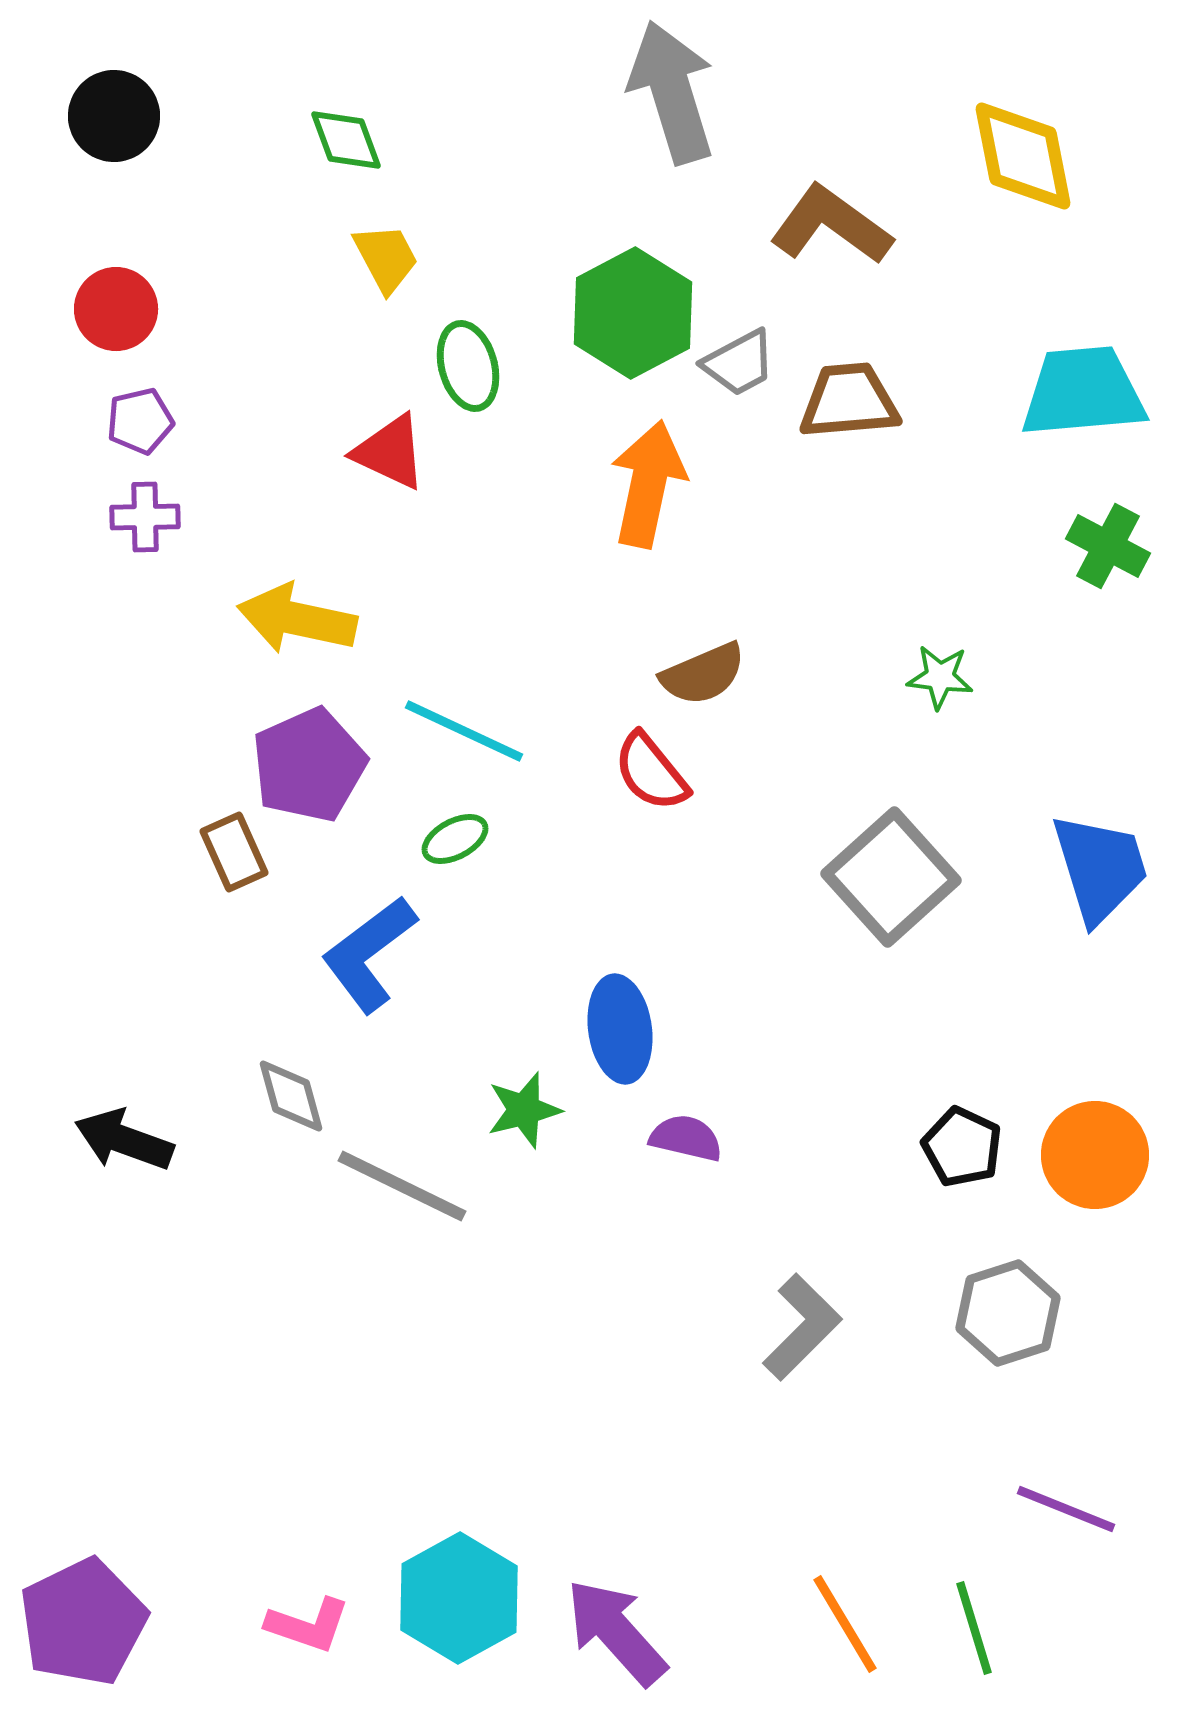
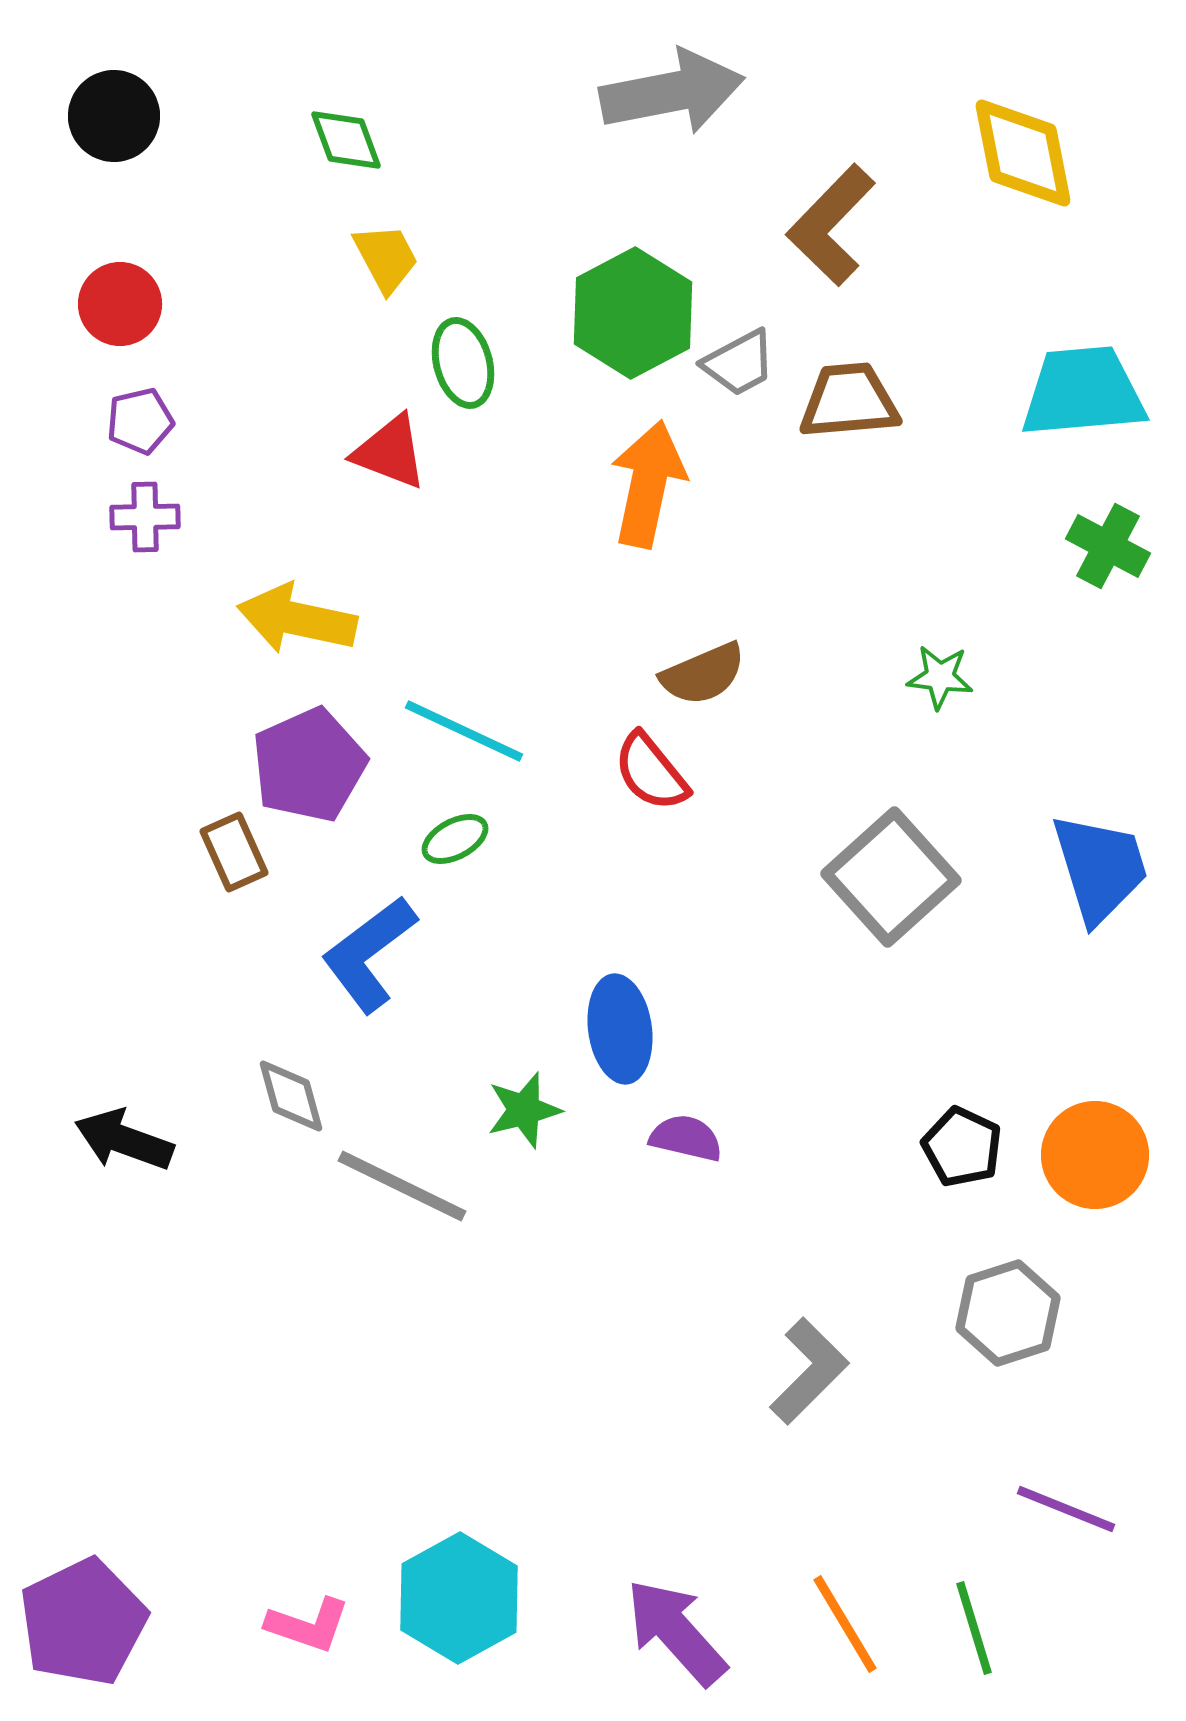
gray arrow at (672, 92): rotated 96 degrees clockwise
yellow diamond at (1023, 156): moved 3 px up
brown L-shape at (831, 225): rotated 82 degrees counterclockwise
red circle at (116, 309): moved 4 px right, 5 px up
green ellipse at (468, 366): moved 5 px left, 3 px up
red triangle at (390, 452): rotated 4 degrees counterclockwise
gray L-shape at (802, 1327): moved 7 px right, 44 px down
purple arrow at (616, 1632): moved 60 px right
